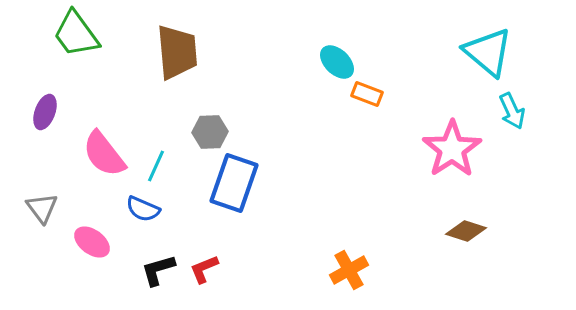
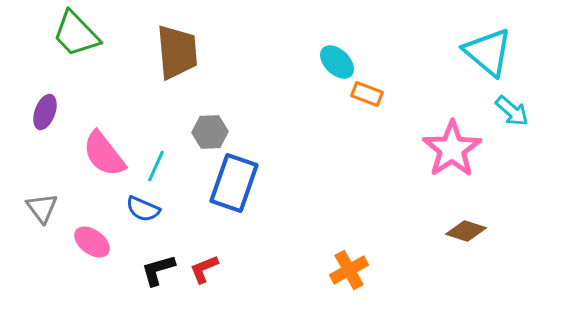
green trapezoid: rotated 8 degrees counterclockwise
cyan arrow: rotated 24 degrees counterclockwise
